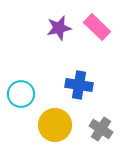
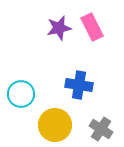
pink rectangle: moved 5 px left; rotated 20 degrees clockwise
